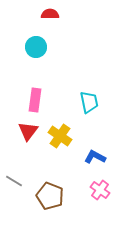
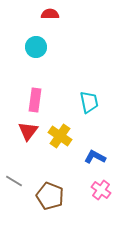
pink cross: moved 1 px right
